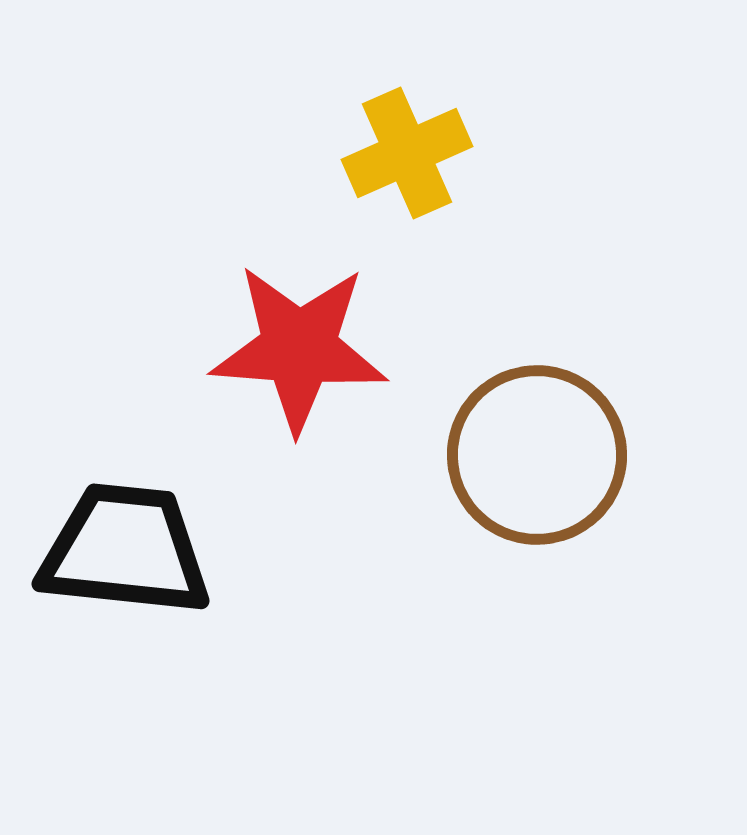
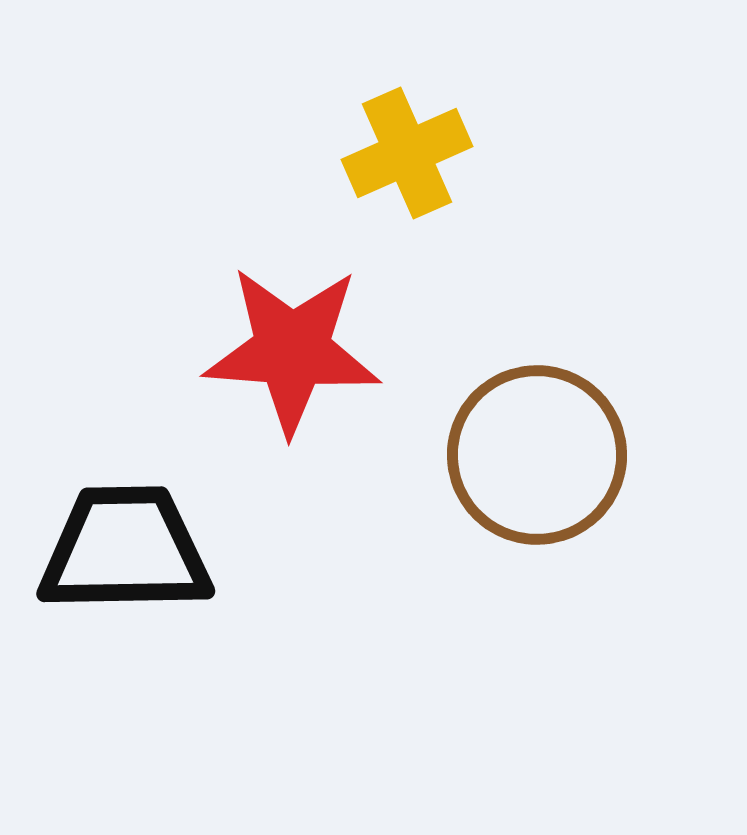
red star: moved 7 px left, 2 px down
black trapezoid: rotated 7 degrees counterclockwise
